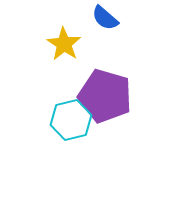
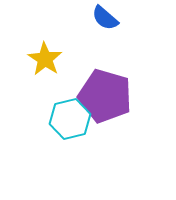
yellow star: moved 19 px left, 15 px down
cyan hexagon: moved 1 px left, 1 px up
